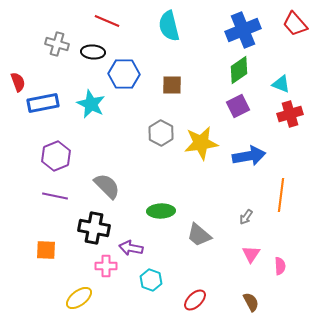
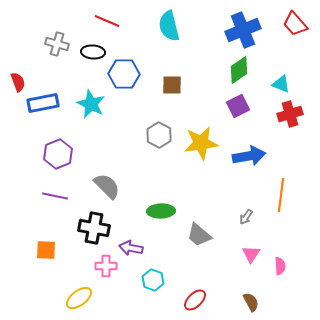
gray hexagon: moved 2 px left, 2 px down
purple hexagon: moved 2 px right, 2 px up
cyan hexagon: moved 2 px right
